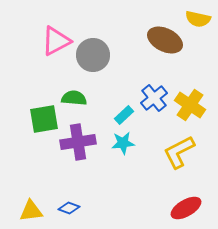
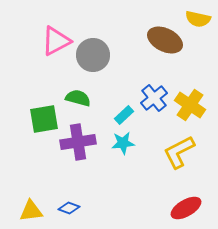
green semicircle: moved 4 px right; rotated 10 degrees clockwise
